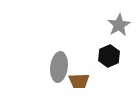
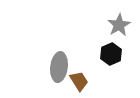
black hexagon: moved 2 px right, 2 px up
brown trapezoid: rotated 120 degrees counterclockwise
